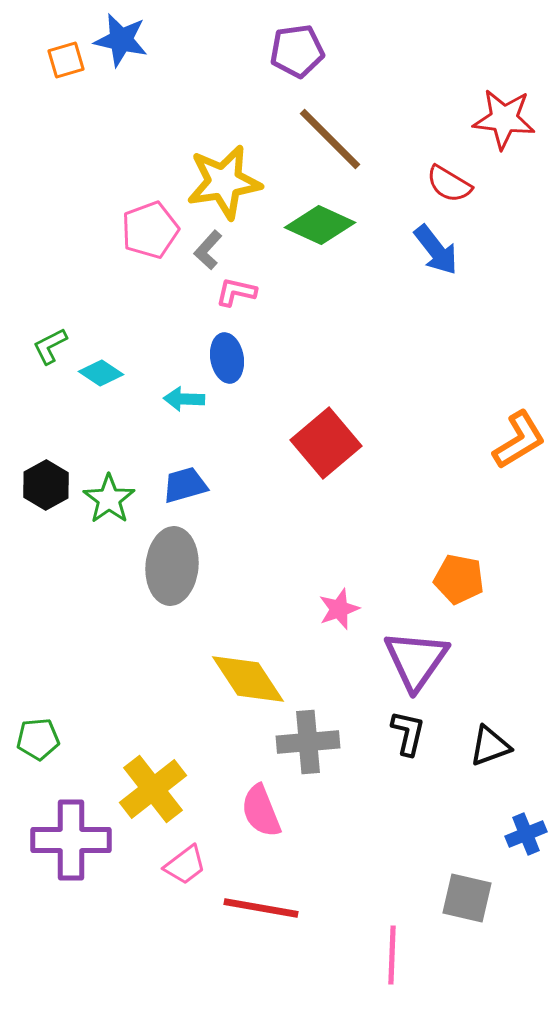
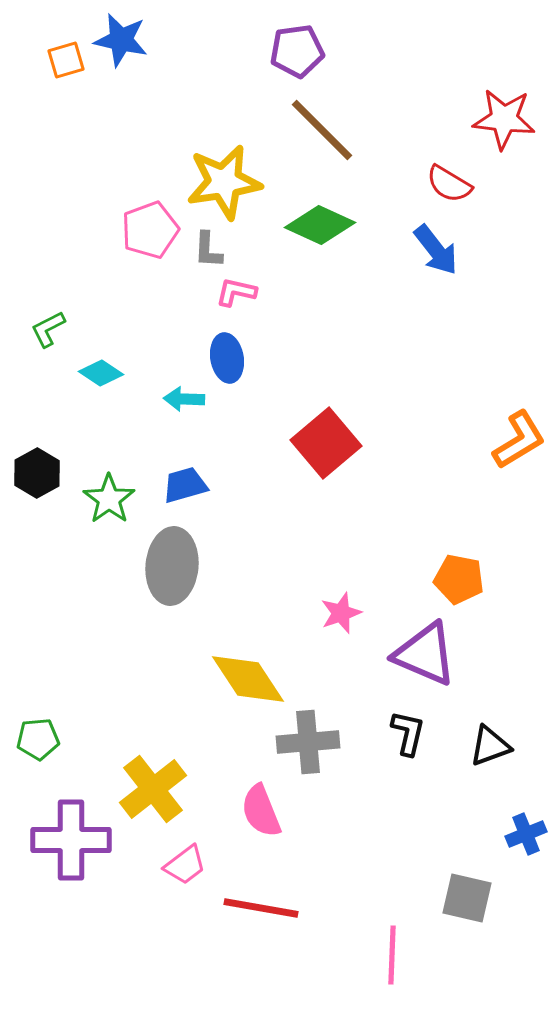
brown line: moved 8 px left, 9 px up
gray L-shape: rotated 39 degrees counterclockwise
green L-shape: moved 2 px left, 17 px up
black hexagon: moved 9 px left, 12 px up
pink star: moved 2 px right, 4 px down
purple triangle: moved 9 px right, 6 px up; rotated 42 degrees counterclockwise
